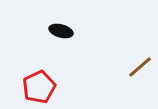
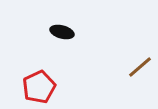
black ellipse: moved 1 px right, 1 px down
